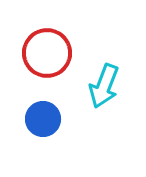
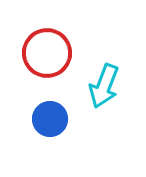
blue circle: moved 7 px right
